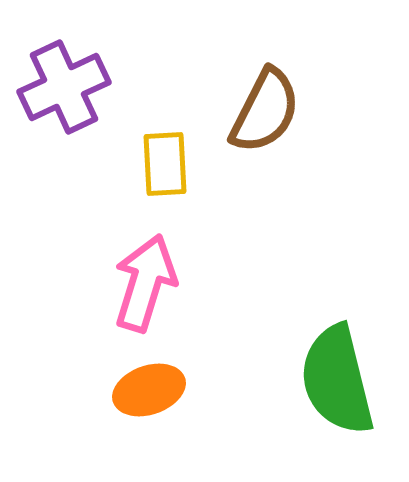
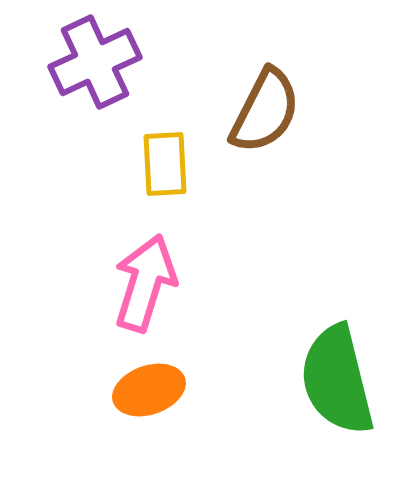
purple cross: moved 31 px right, 25 px up
